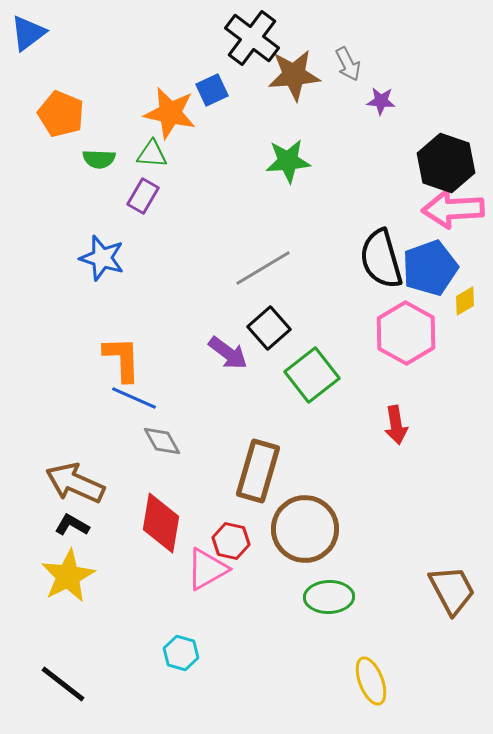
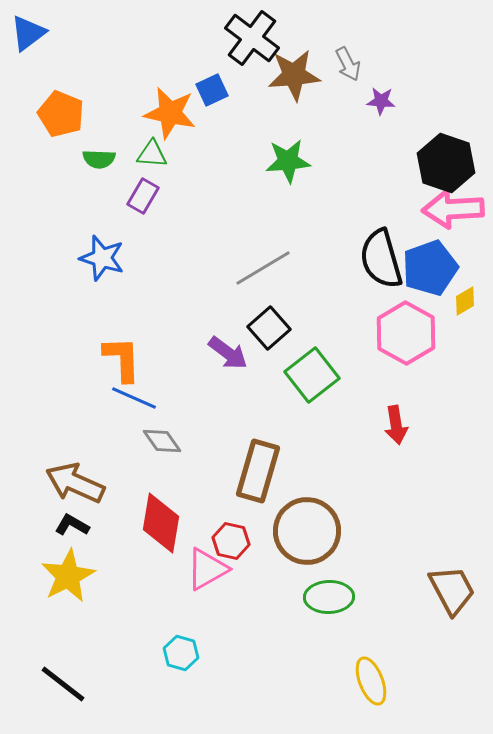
gray diamond: rotated 6 degrees counterclockwise
brown circle: moved 2 px right, 2 px down
